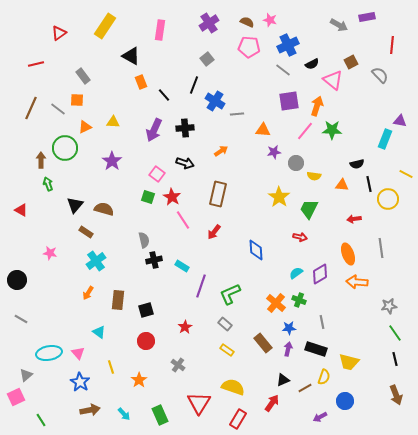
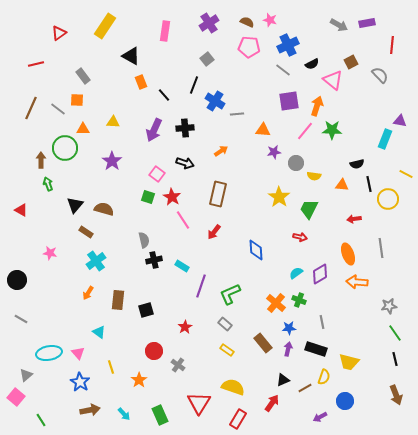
purple rectangle at (367, 17): moved 6 px down
pink rectangle at (160, 30): moved 5 px right, 1 px down
orange triangle at (85, 127): moved 2 px left, 2 px down; rotated 24 degrees clockwise
red circle at (146, 341): moved 8 px right, 10 px down
pink square at (16, 397): rotated 24 degrees counterclockwise
